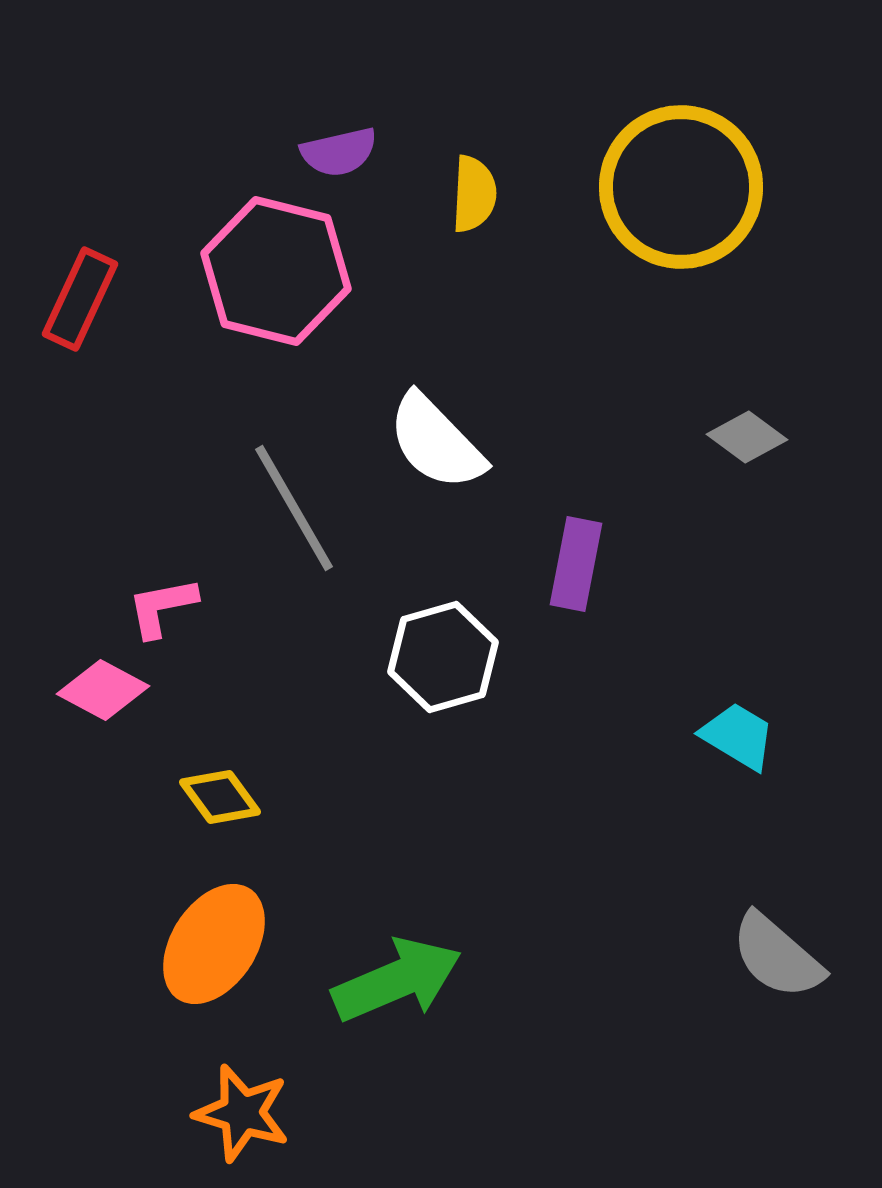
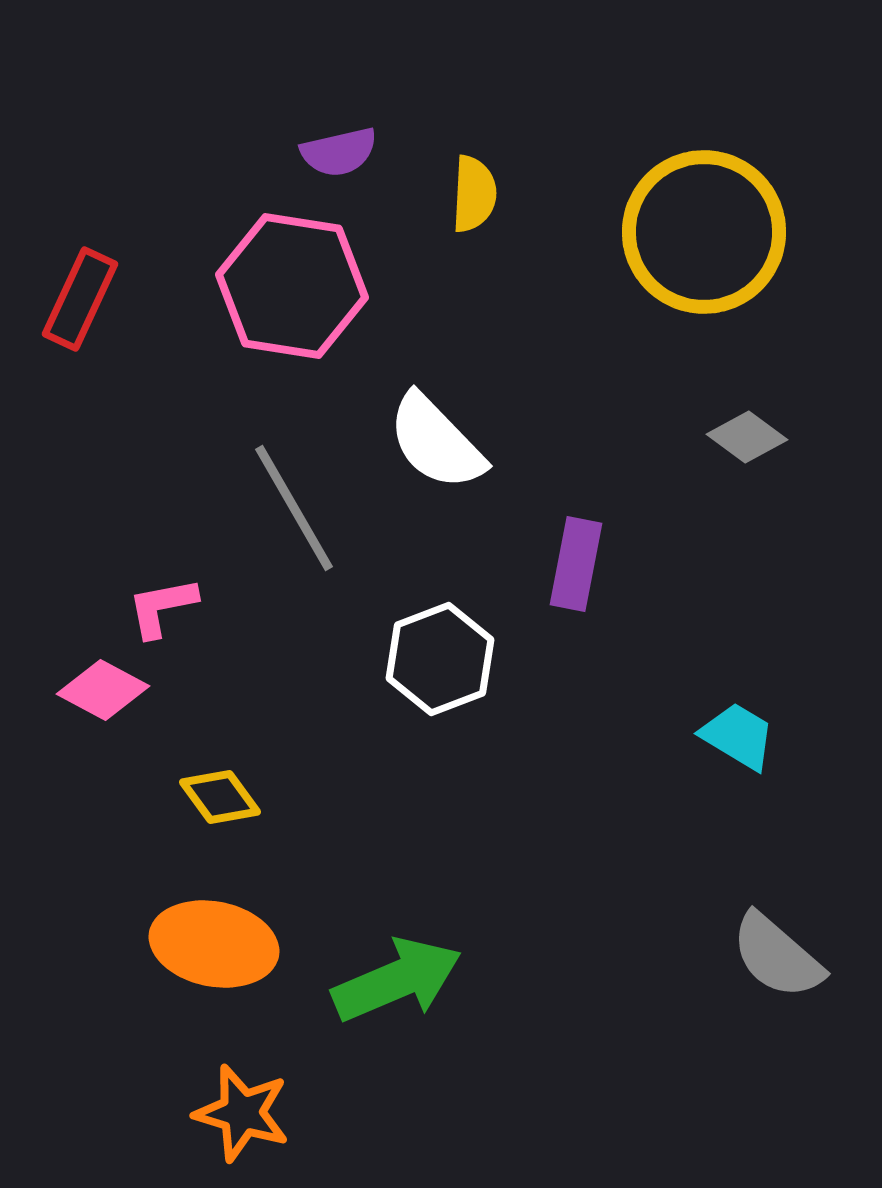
yellow circle: moved 23 px right, 45 px down
pink hexagon: moved 16 px right, 15 px down; rotated 5 degrees counterclockwise
white hexagon: moved 3 px left, 2 px down; rotated 5 degrees counterclockwise
orange ellipse: rotated 68 degrees clockwise
